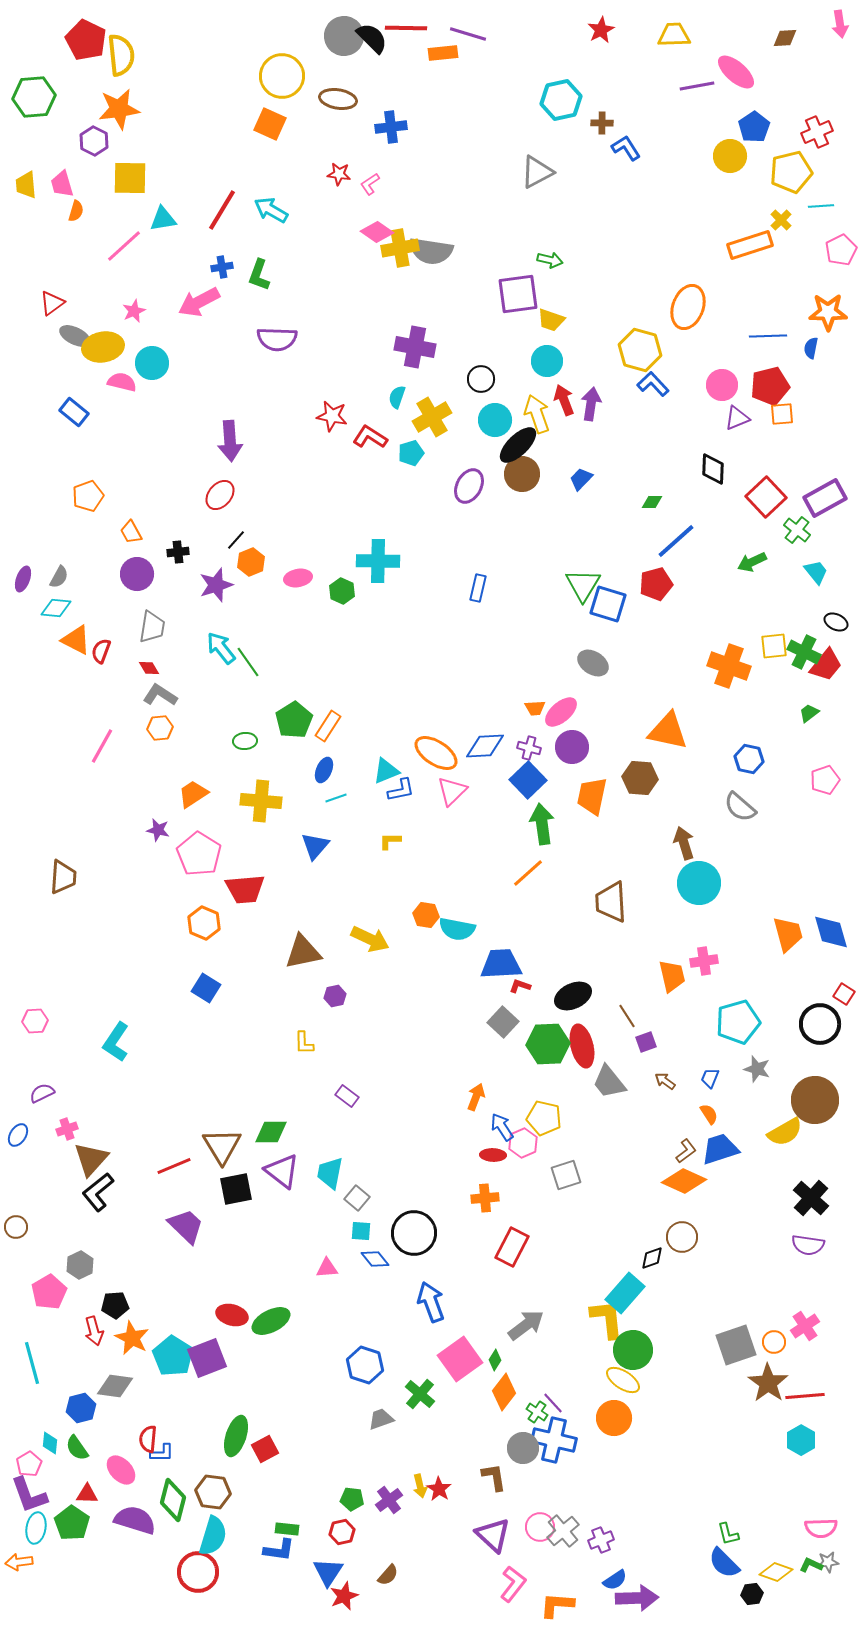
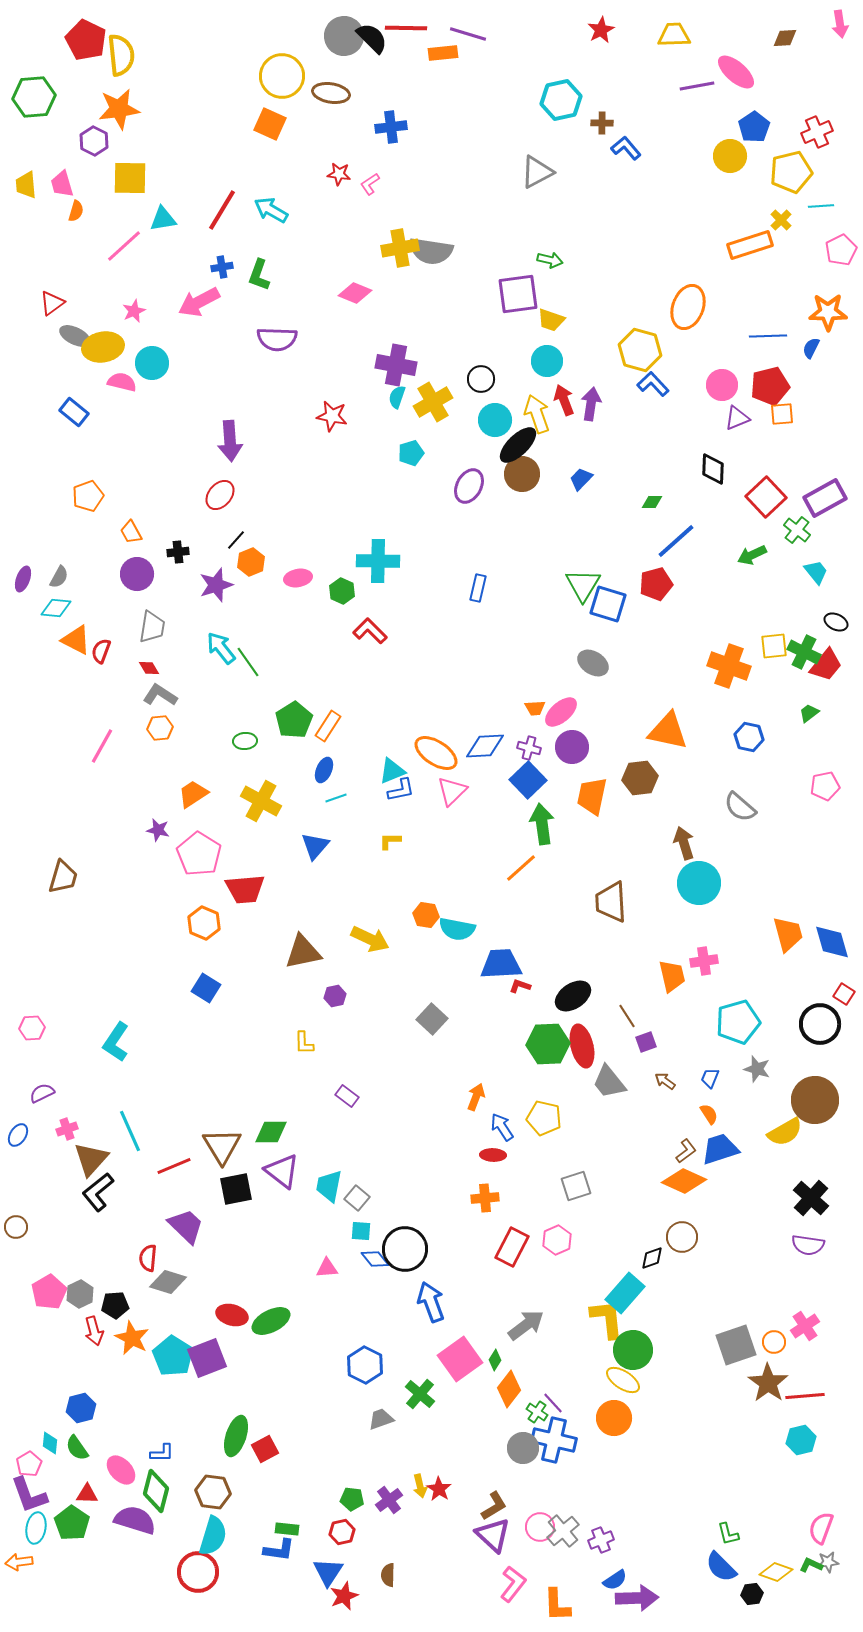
brown ellipse at (338, 99): moved 7 px left, 6 px up
blue L-shape at (626, 148): rotated 8 degrees counterclockwise
pink diamond at (377, 232): moved 22 px left, 61 px down; rotated 12 degrees counterclockwise
purple cross at (415, 347): moved 19 px left, 18 px down
blue semicircle at (811, 348): rotated 15 degrees clockwise
yellow cross at (432, 417): moved 1 px right, 15 px up
red L-shape at (370, 437): moved 194 px down; rotated 12 degrees clockwise
green arrow at (752, 562): moved 7 px up
blue hexagon at (749, 759): moved 22 px up
cyan triangle at (386, 771): moved 6 px right
brown hexagon at (640, 778): rotated 12 degrees counterclockwise
pink pentagon at (825, 780): moved 6 px down; rotated 8 degrees clockwise
yellow cross at (261, 801): rotated 24 degrees clockwise
orange line at (528, 873): moved 7 px left, 5 px up
brown trapezoid at (63, 877): rotated 12 degrees clockwise
blue diamond at (831, 932): moved 1 px right, 10 px down
black ellipse at (573, 996): rotated 9 degrees counterclockwise
pink hexagon at (35, 1021): moved 3 px left, 7 px down
gray square at (503, 1022): moved 71 px left, 3 px up
pink hexagon at (523, 1143): moved 34 px right, 97 px down
cyan trapezoid at (330, 1173): moved 1 px left, 13 px down
gray square at (566, 1175): moved 10 px right, 11 px down
black circle at (414, 1233): moved 9 px left, 16 px down
gray hexagon at (80, 1265): moved 29 px down
cyan line at (32, 1363): moved 98 px right, 232 px up; rotated 9 degrees counterclockwise
blue hexagon at (365, 1365): rotated 9 degrees clockwise
gray diamond at (115, 1386): moved 53 px right, 104 px up; rotated 9 degrees clockwise
orange diamond at (504, 1392): moved 5 px right, 3 px up
red semicircle at (148, 1439): moved 181 px up
cyan hexagon at (801, 1440): rotated 16 degrees clockwise
brown L-shape at (494, 1477): moved 29 px down; rotated 68 degrees clockwise
green diamond at (173, 1500): moved 17 px left, 9 px up
pink semicircle at (821, 1528): rotated 112 degrees clockwise
blue semicircle at (724, 1563): moved 3 px left, 4 px down
brown semicircle at (388, 1575): rotated 140 degrees clockwise
orange L-shape at (557, 1605): rotated 96 degrees counterclockwise
